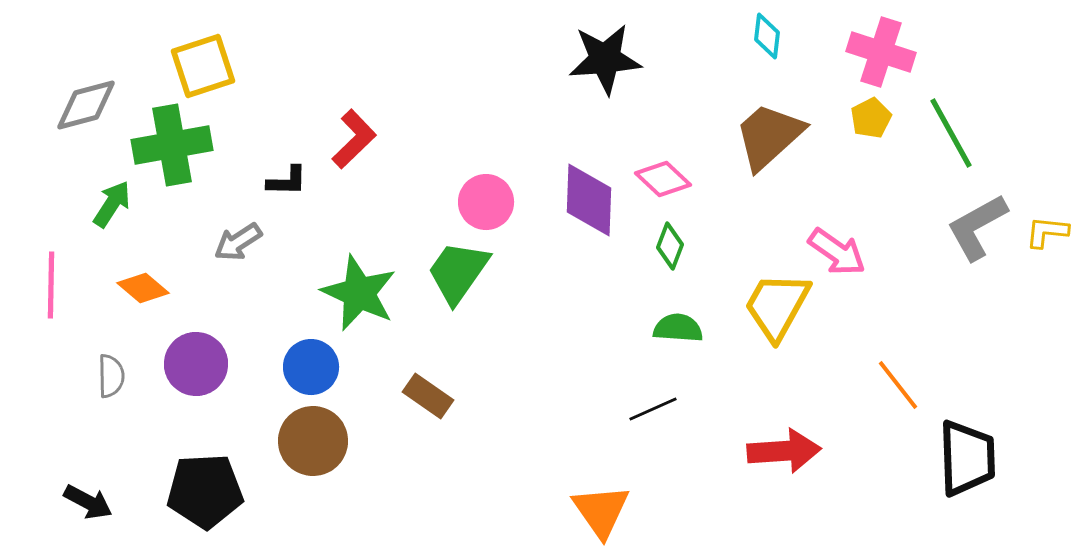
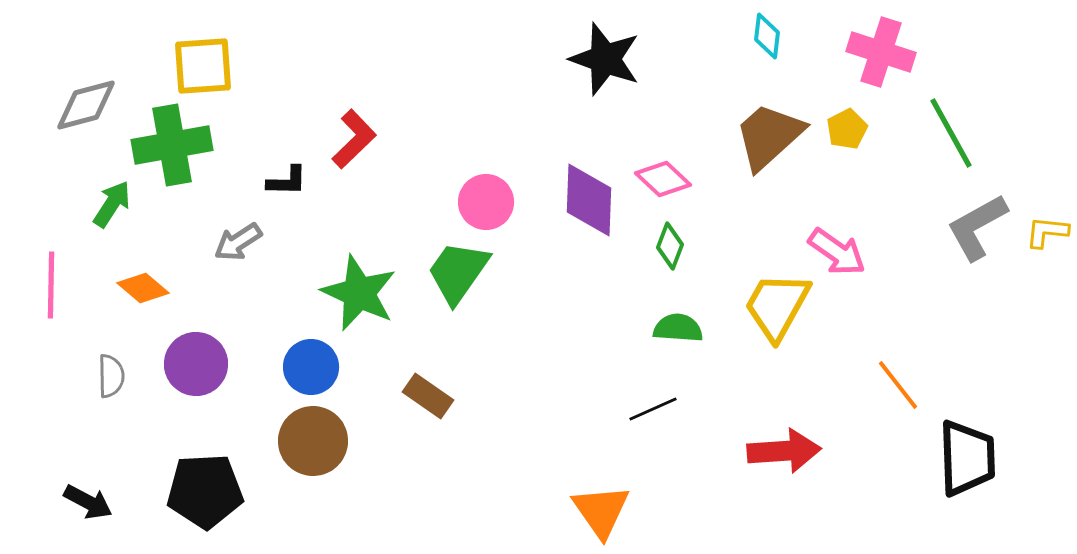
black star: rotated 24 degrees clockwise
yellow square: rotated 14 degrees clockwise
yellow pentagon: moved 24 px left, 11 px down
